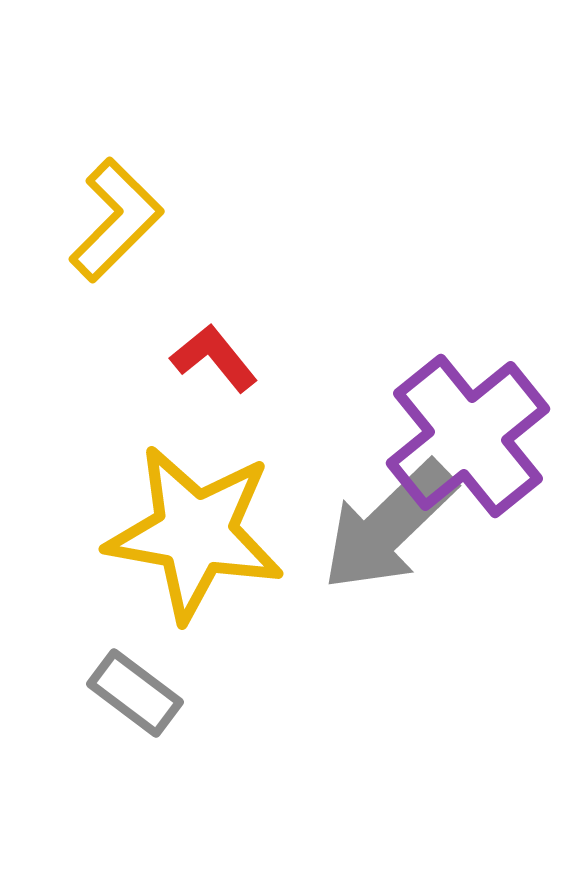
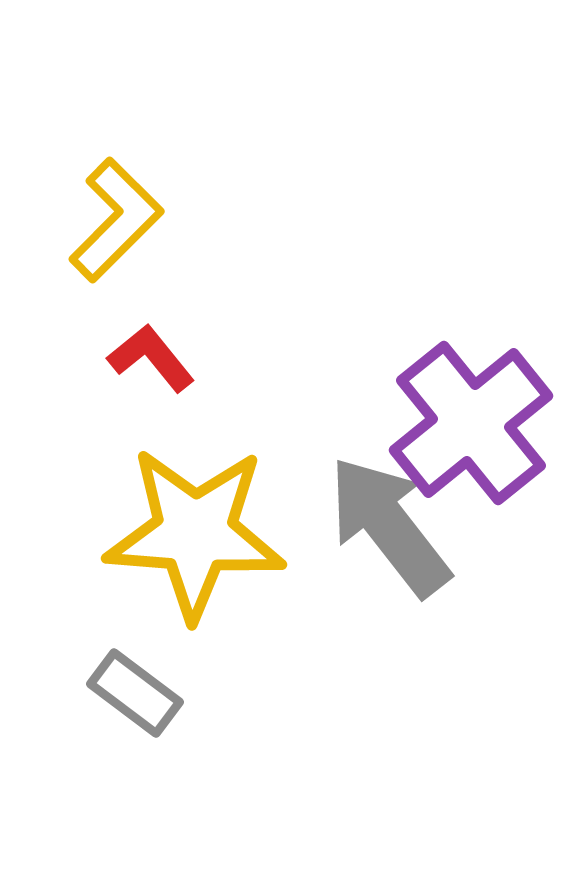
red L-shape: moved 63 px left
purple cross: moved 3 px right, 13 px up
gray arrow: rotated 96 degrees clockwise
yellow star: rotated 6 degrees counterclockwise
